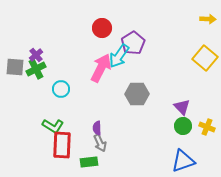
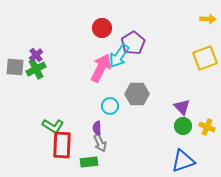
yellow square: rotated 30 degrees clockwise
cyan circle: moved 49 px right, 17 px down
